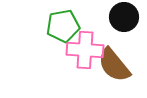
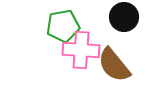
pink cross: moved 4 px left
